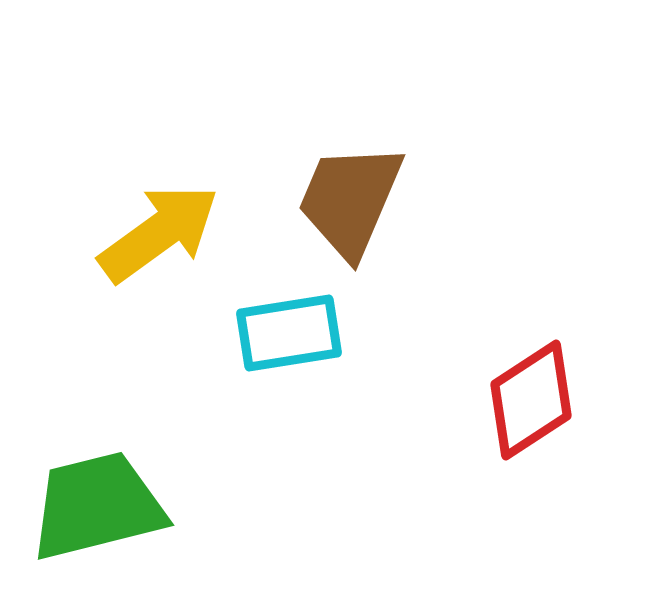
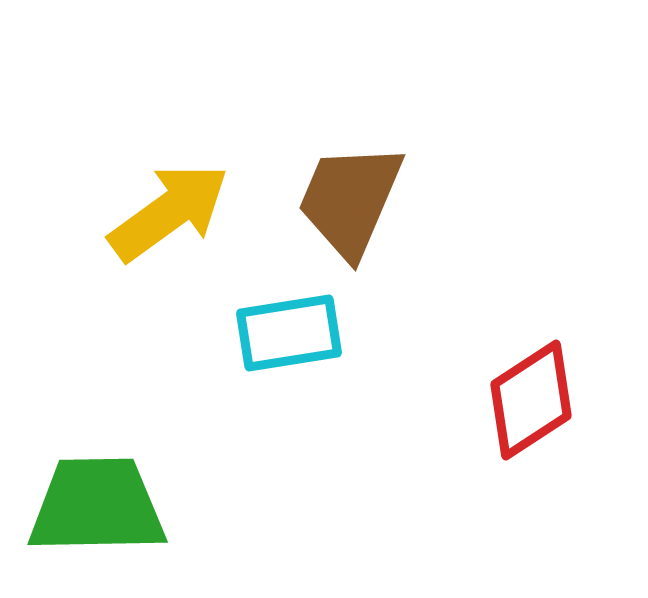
yellow arrow: moved 10 px right, 21 px up
green trapezoid: rotated 13 degrees clockwise
